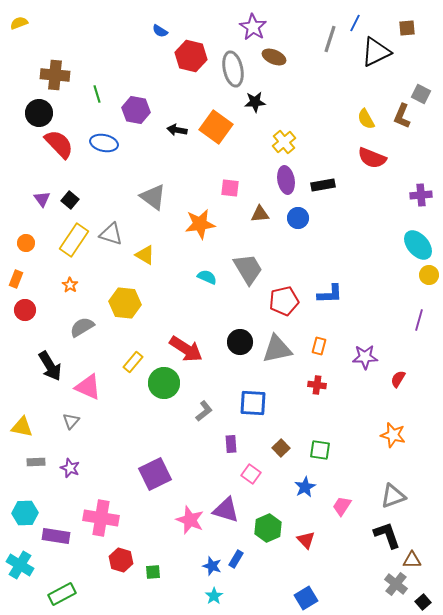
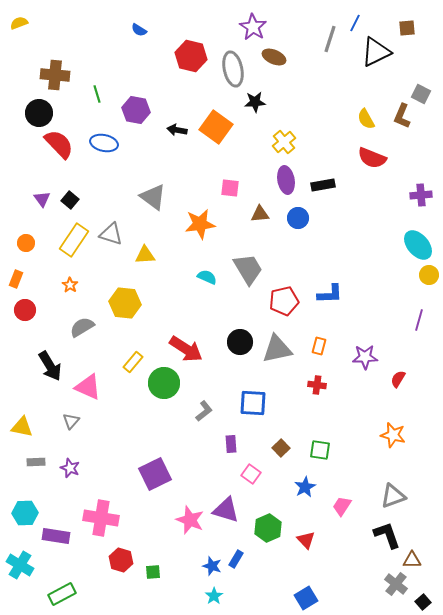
blue semicircle at (160, 31): moved 21 px left, 1 px up
yellow triangle at (145, 255): rotated 35 degrees counterclockwise
